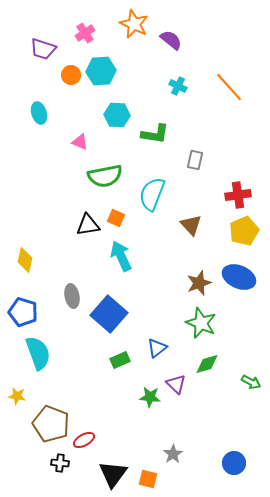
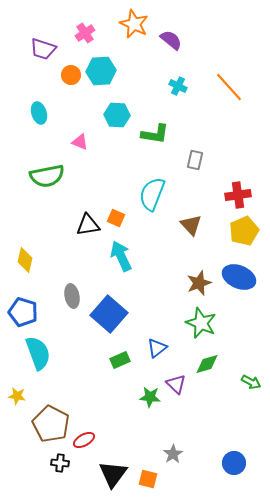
green semicircle at (105, 176): moved 58 px left
brown pentagon at (51, 424): rotated 6 degrees clockwise
